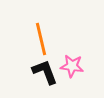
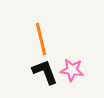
pink star: moved 4 px down
